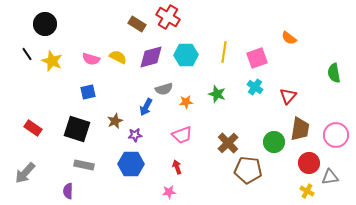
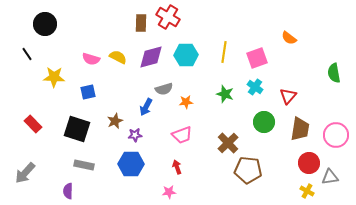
brown rectangle: moved 4 px right, 1 px up; rotated 60 degrees clockwise
yellow star: moved 2 px right, 16 px down; rotated 20 degrees counterclockwise
green star: moved 8 px right
red rectangle: moved 4 px up; rotated 12 degrees clockwise
green circle: moved 10 px left, 20 px up
